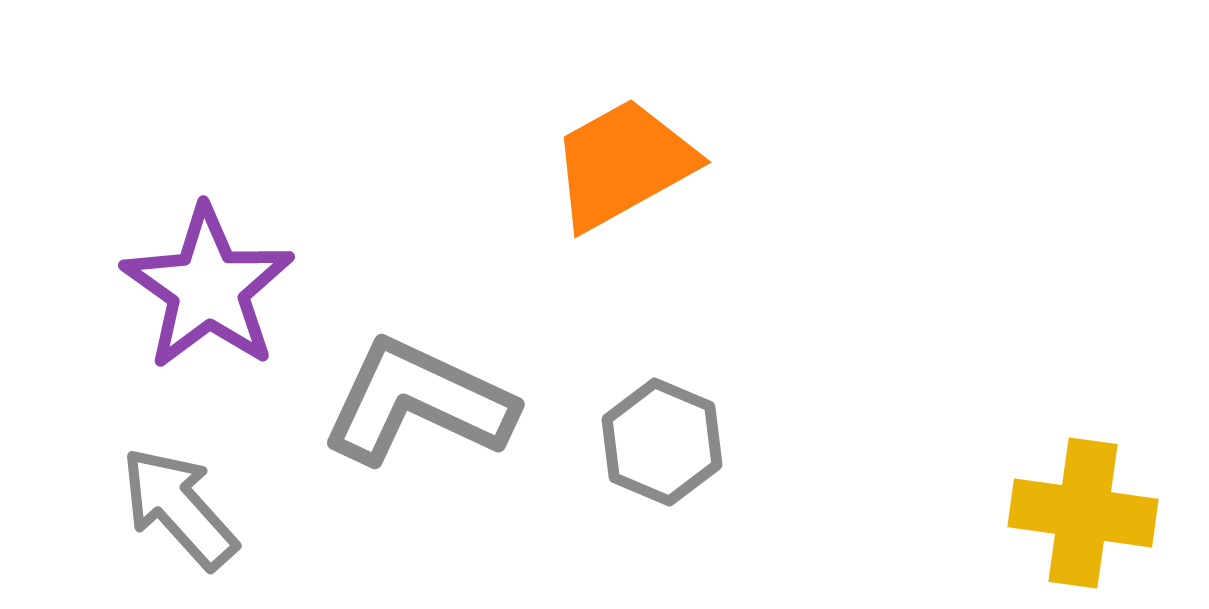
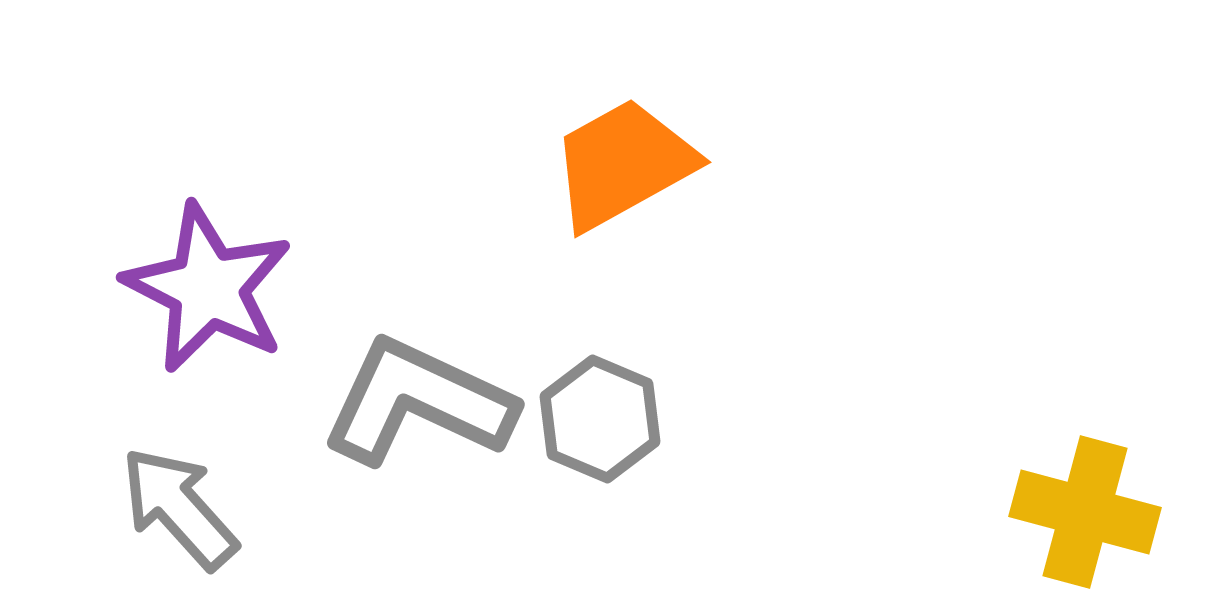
purple star: rotated 8 degrees counterclockwise
gray hexagon: moved 62 px left, 23 px up
yellow cross: moved 2 px right, 1 px up; rotated 7 degrees clockwise
